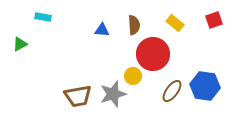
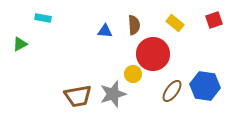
cyan rectangle: moved 1 px down
blue triangle: moved 3 px right, 1 px down
yellow circle: moved 2 px up
